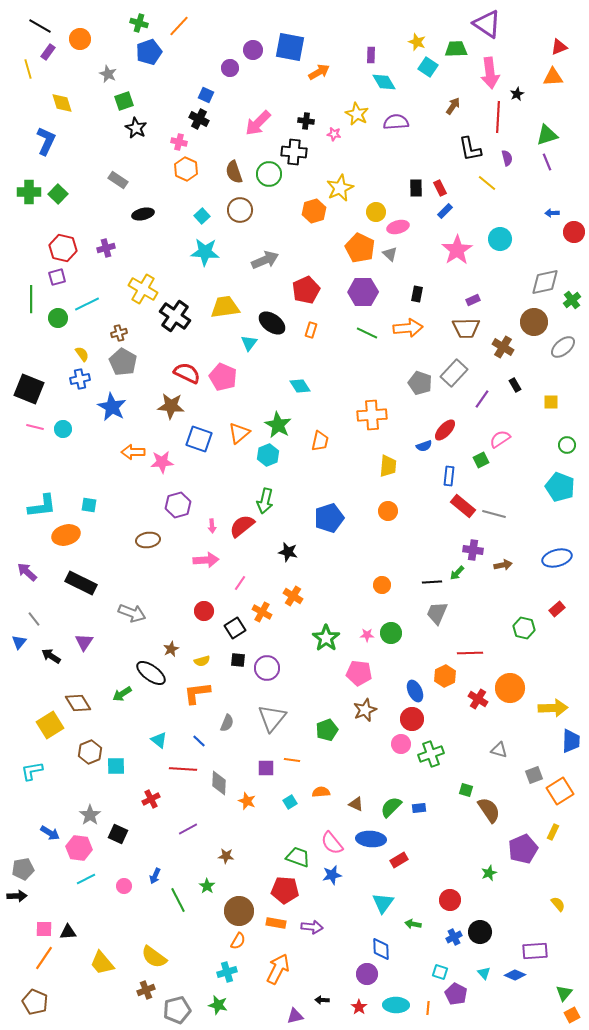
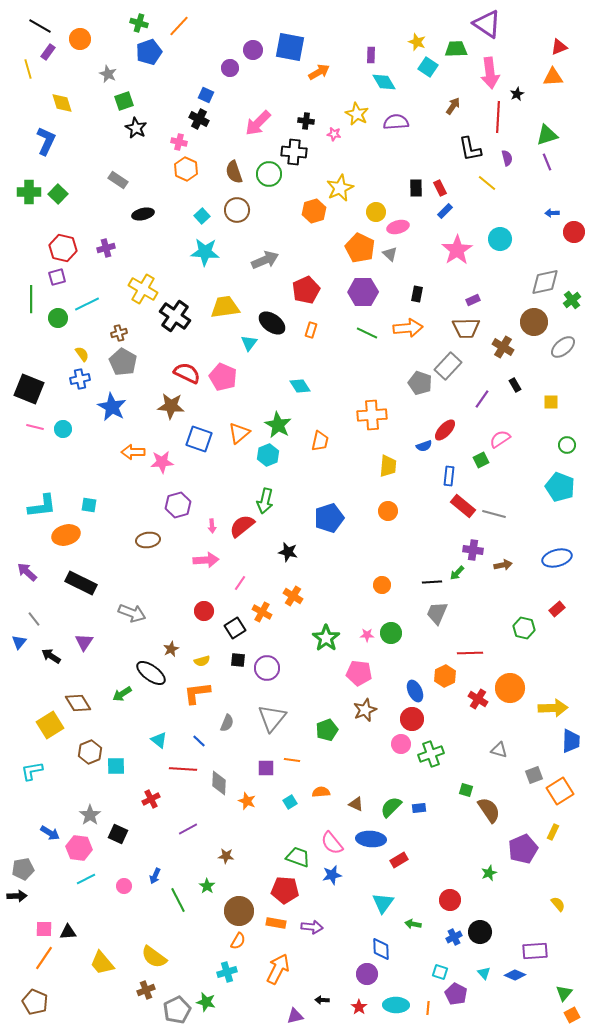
brown circle at (240, 210): moved 3 px left
gray rectangle at (454, 373): moved 6 px left, 7 px up
green star at (218, 1005): moved 12 px left, 3 px up
gray pentagon at (177, 1010): rotated 12 degrees counterclockwise
